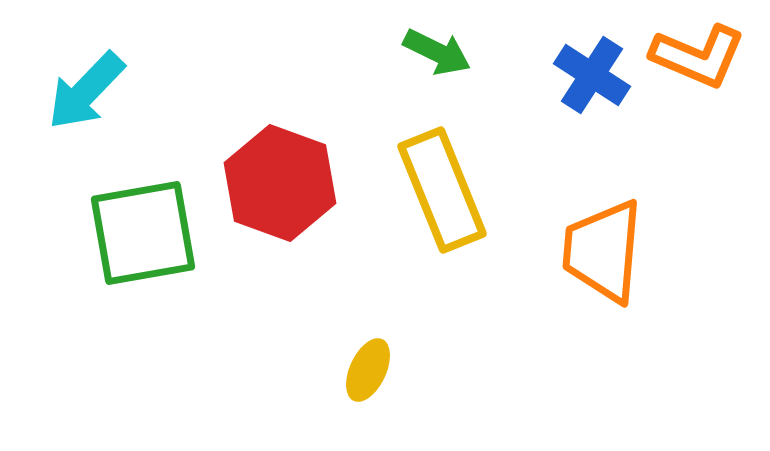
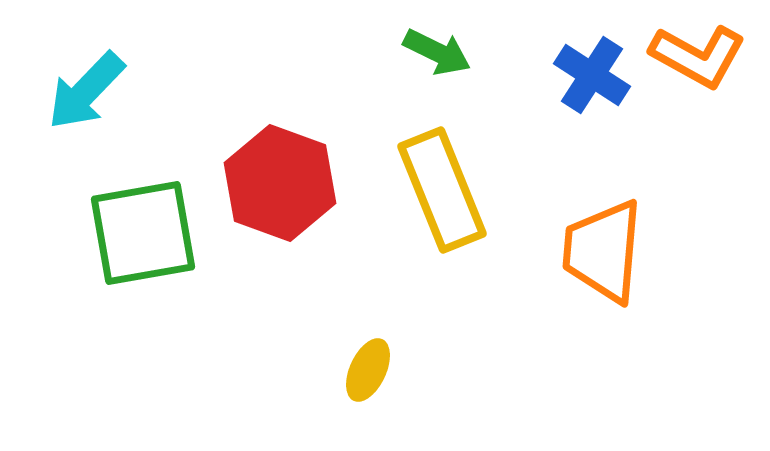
orange L-shape: rotated 6 degrees clockwise
